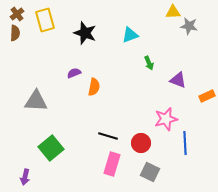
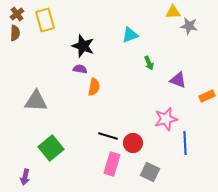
black star: moved 2 px left, 13 px down
purple semicircle: moved 6 px right, 4 px up; rotated 32 degrees clockwise
red circle: moved 8 px left
